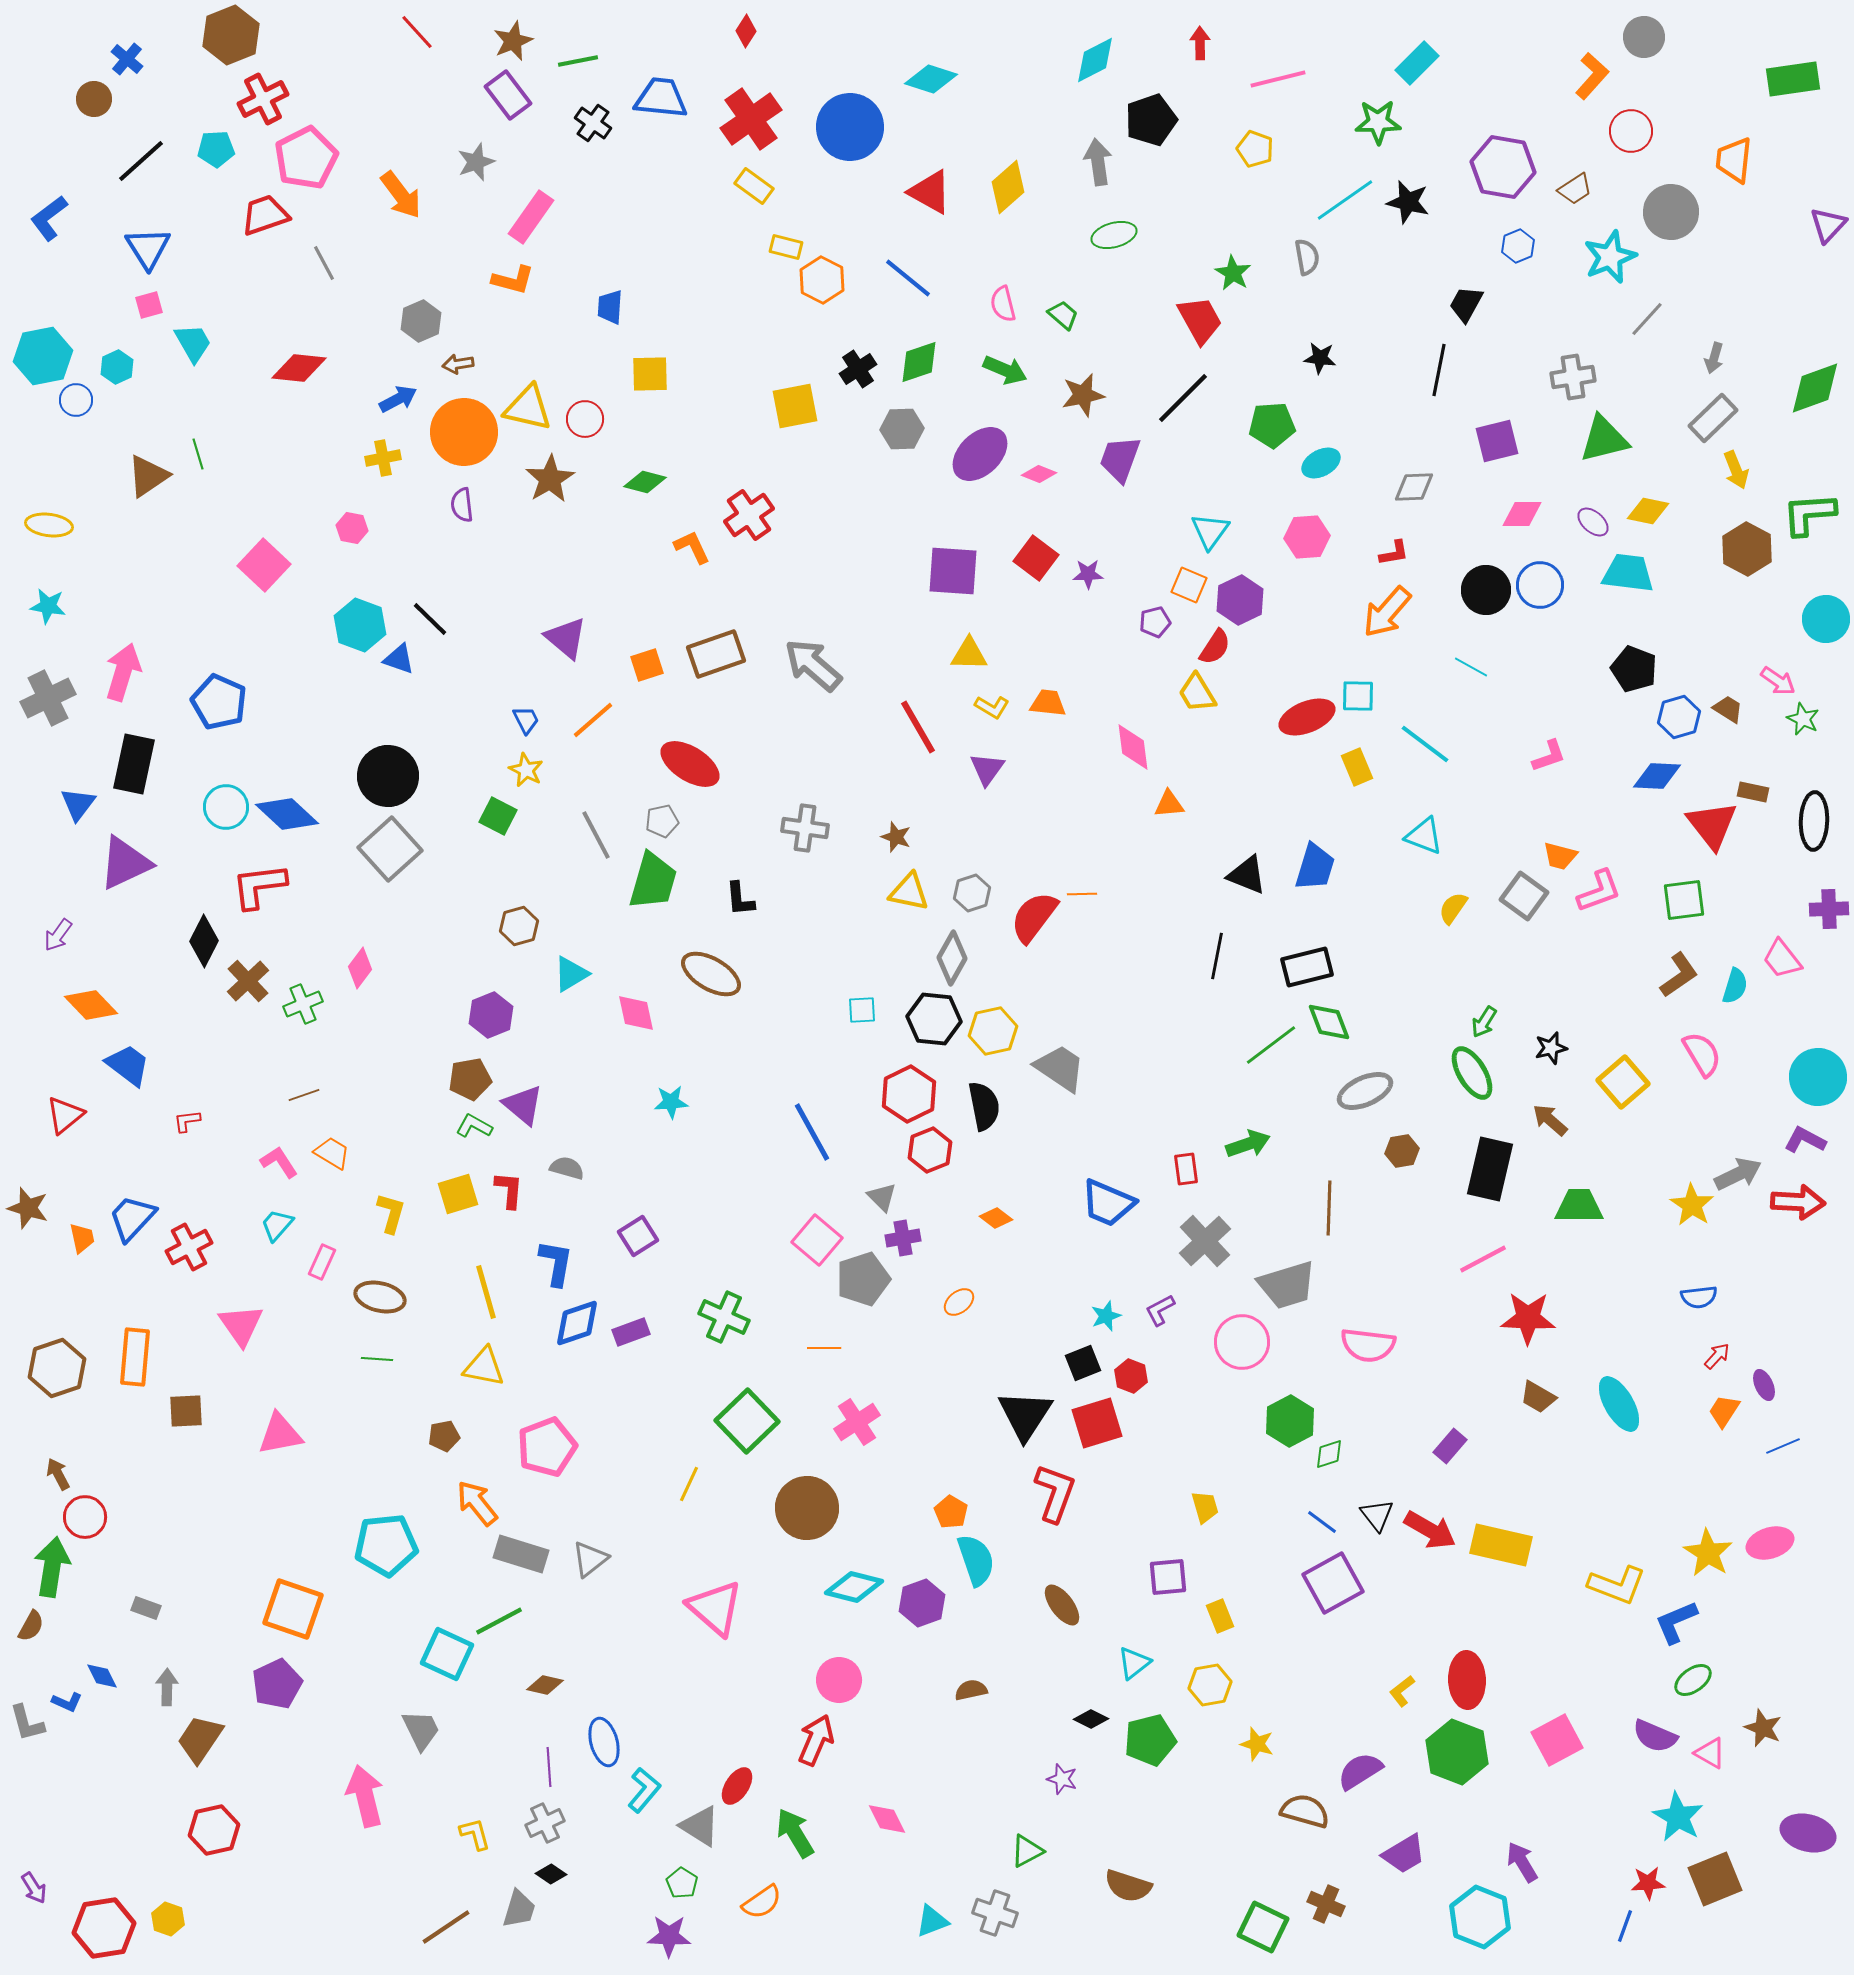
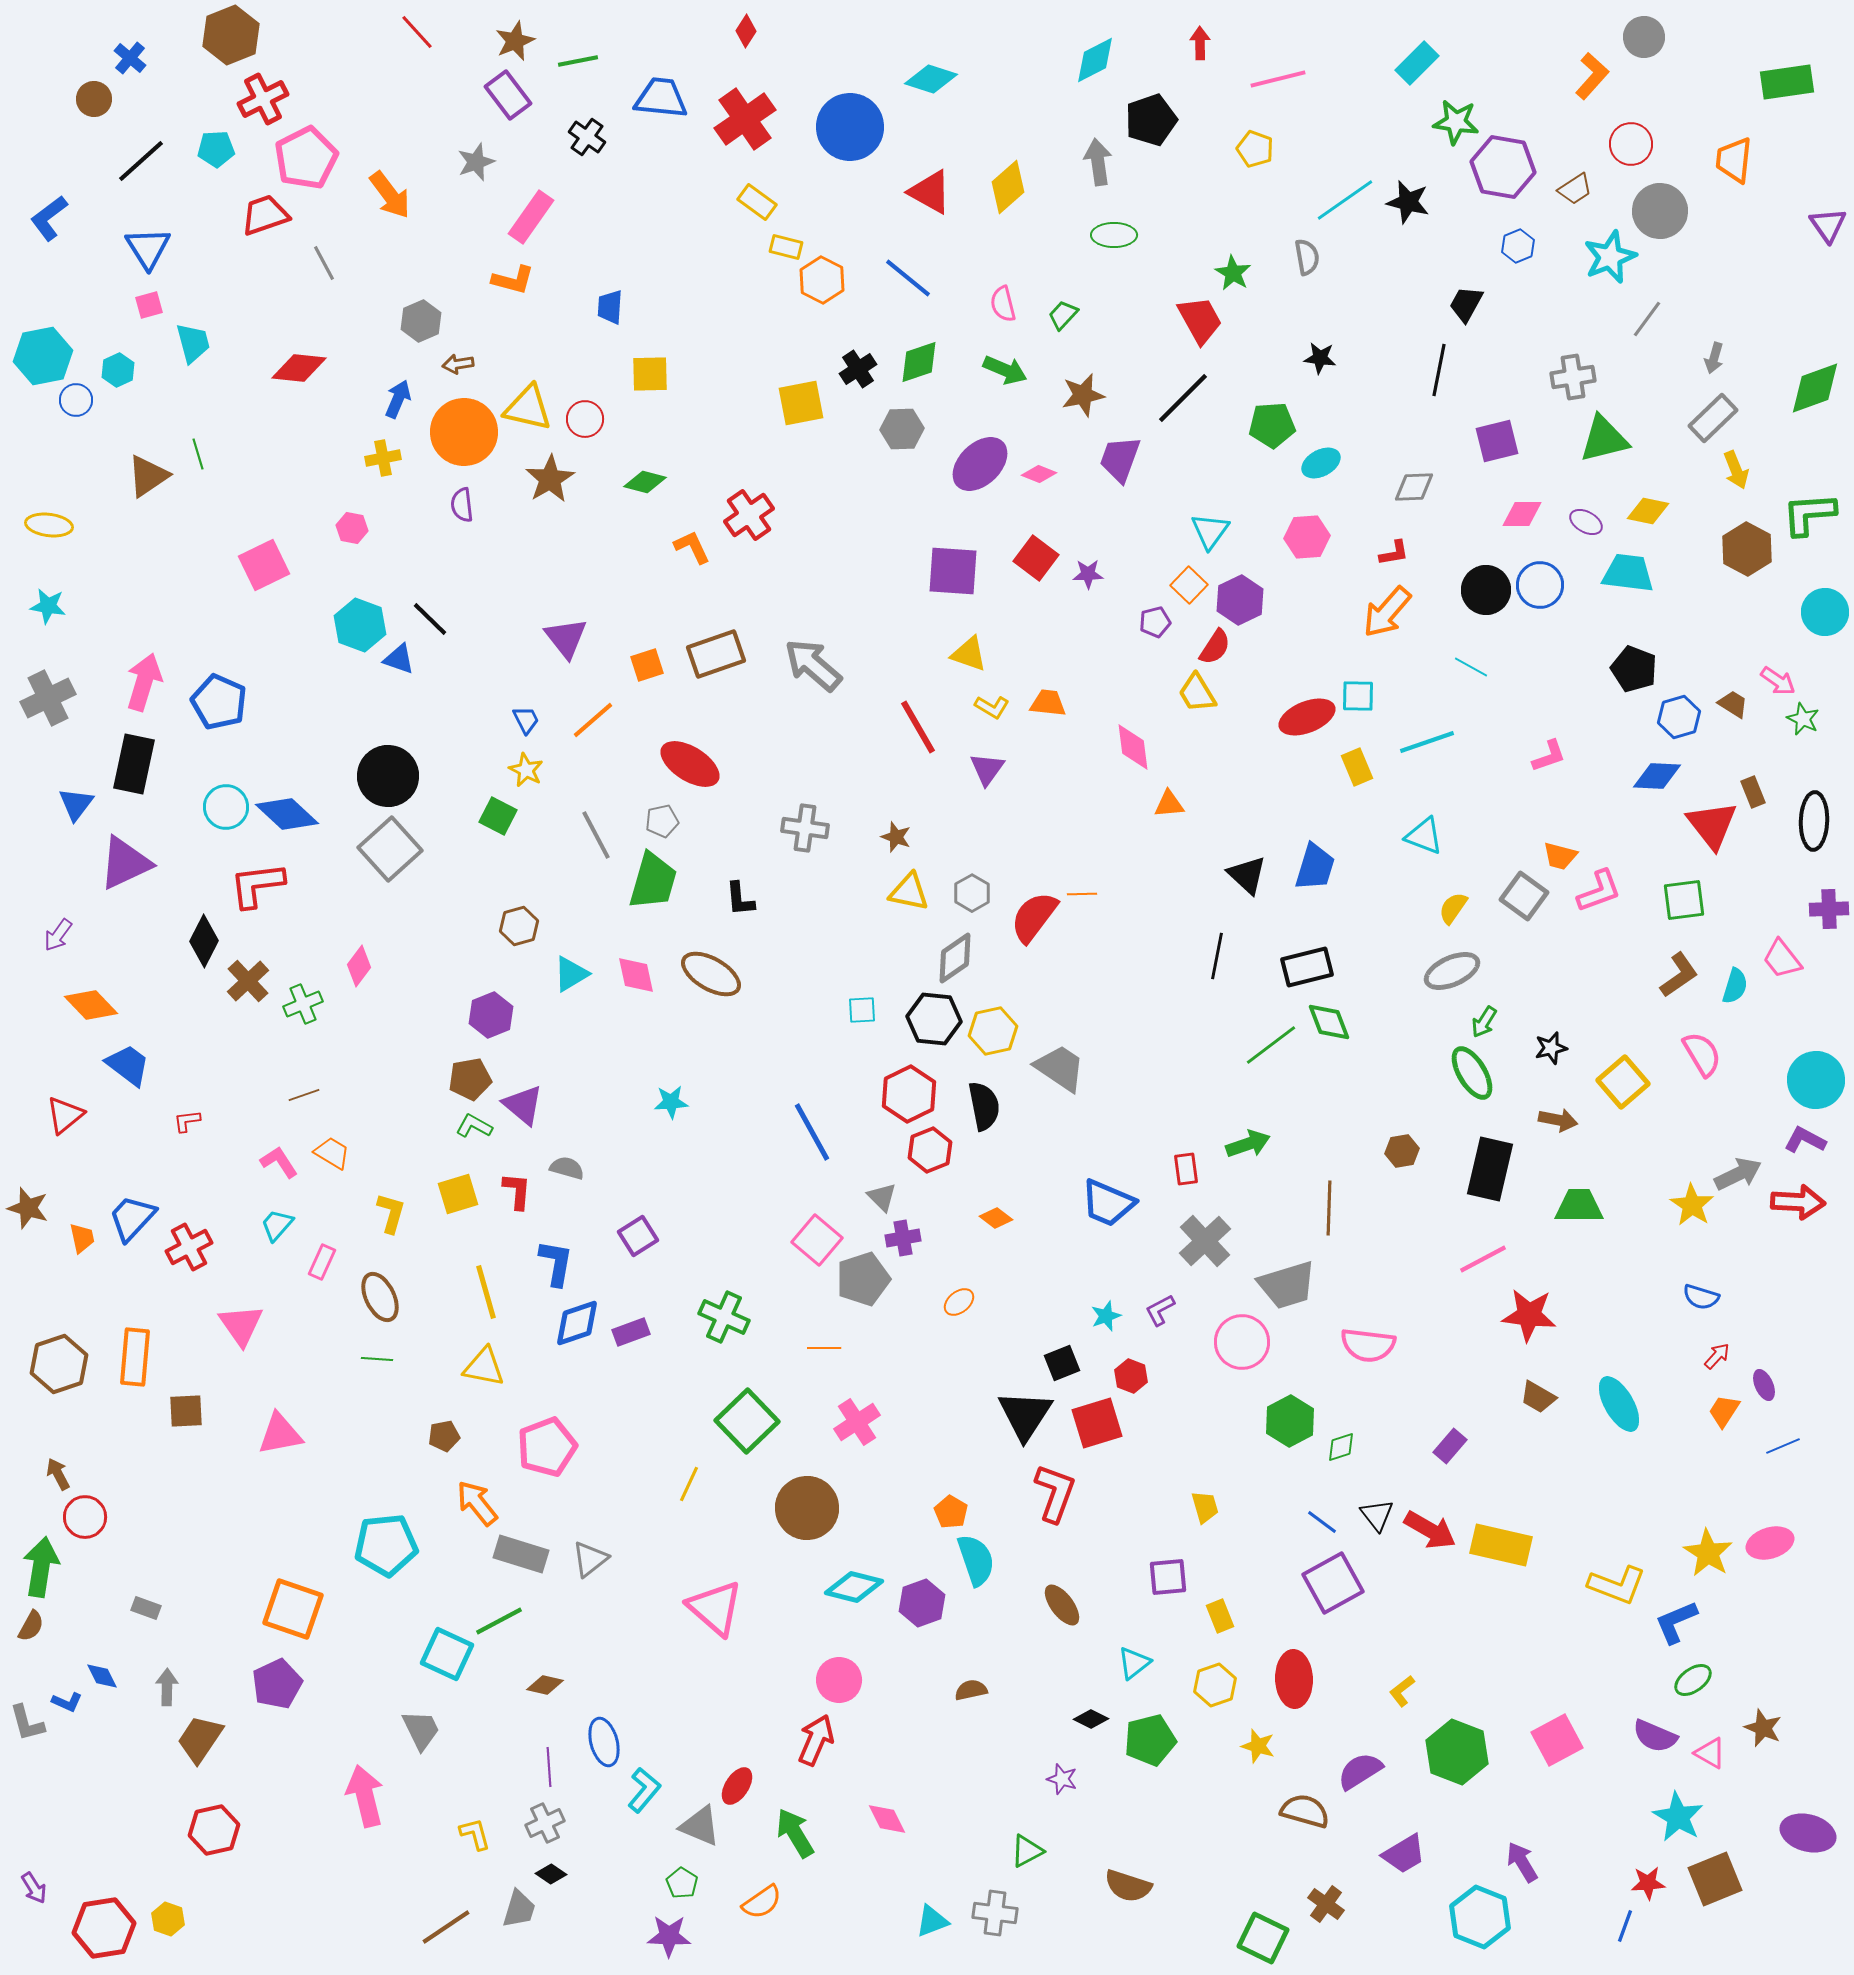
brown star at (513, 41): moved 2 px right
blue cross at (127, 59): moved 3 px right, 1 px up
green rectangle at (1793, 79): moved 6 px left, 3 px down
red cross at (751, 119): moved 6 px left
green star at (1378, 122): moved 78 px right; rotated 9 degrees clockwise
black cross at (593, 123): moved 6 px left, 14 px down
red circle at (1631, 131): moved 13 px down
yellow rectangle at (754, 186): moved 3 px right, 16 px down
orange arrow at (401, 195): moved 11 px left
gray circle at (1671, 212): moved 11 px left, 1 px up
purple triangle at (1828, 225): rotated 18 degrees counterclockwise
green ellipse at (1114, 235): rotated 15 degrees clockwise
green trapezoid at (1063, 315): rotated 88 degrees counterclockwise
gray line at (1647, 319): rotated 6 degrees counterclockwise
cyan trapezoid at (193, 343): rotated 15 degrees clockwise
cyan hexagon at (117, 367): moved 1 px right, 3 px down
blue arrow at (398, 399): rotated 39 degrees counterclockwise
yellow square at (795, 406): moved 6 px right, 3 px up
purple ellipse at (980, 454): moved 10 px down
purple ellipse at (1593, 522): moved 7 px left; rotated 12 degrees counterclockwise
pink square at (264, 565): rotated 21 degrees clockwise
orange square at (1189, 585): rotated 21 degrees clockwise
cyan circle at (1826, 619): moved 1 px left, 7 px up
purple triangle at (566, 638): rotated 12 degrees clockwise
yellow triangle at (969, 654): rotated 18 degrees clockwise
pink arrow at (123, 672): moved 21 px right, 10 px down
brown trapezoid at (1728, 709): moved 5 px right, 5 px up
cyan line at (1425, 744): moved 2 px right, 2 px up; rotated 56 degrees counterclockwise
brown rectangle at (1753, 792): rotated 56 degrees clockwise
blue triangle at (78, 804): moved 2 px left
black triangle at (1247, 875): rotated 21 degrees clockwise
red L-shape at (259, 886): moved 2 px left, 1 px up
gray hexagon at (972, 893): rotated 12 degrees counterclockwise
gray diamond at (952, 958): moved 3 px right; rotated 26 degrees clockwise
pink diamond at (360, 968): moved 1 px left, 2 px up
pink diamond at (636, 1013): moved 38 px up
cyan circle at (1818, 1077): moved 2 px left, 3 px down
gray ellipse at (1365, 1091): moved 87 px right, 120 px up
brown arrow at (1550, 1120): moved 8 px right; rotated 150 degrees clockwise
red L-shape at (509, 1190): moved 8 px right, 1 px down
brown ellipse at (380, 1297): rotated 51 degrees clockwise
blue semicircle at (1699, 1297): moved 2 px right; rotated 24 degrees clockwise
red star at (1528, 1318): moved 1 px right, 3 px up; rotated 4 degrees clockwise
black square at (1083, 1363): moved 21 px left
brown hexagon at (57, 1368): moved 2 px right, 4 px up
green diamond at (1329, 1454): moved 12 px right, 7 px up
green arrow at (52, 1567): moved 11 px left
red ellipse at (1467, 1680): moved 173 px left, 1 px up
yellow hexagon at (1210, 1685): moved 5 px right; rotated 9 degrees counterclockwise
yellow star at (1257, 1744): moved 1 px right, 2 px down
gray triangle at (700, 1826): rotated 9 degrees counterclockwise
brown cross at (1326, 1904): rotated 12 degrees clockwise
gray cross at (995, 1913): rotated 12 degrees counterclockwise
green square at (1263, 1927): moved 11 px down
